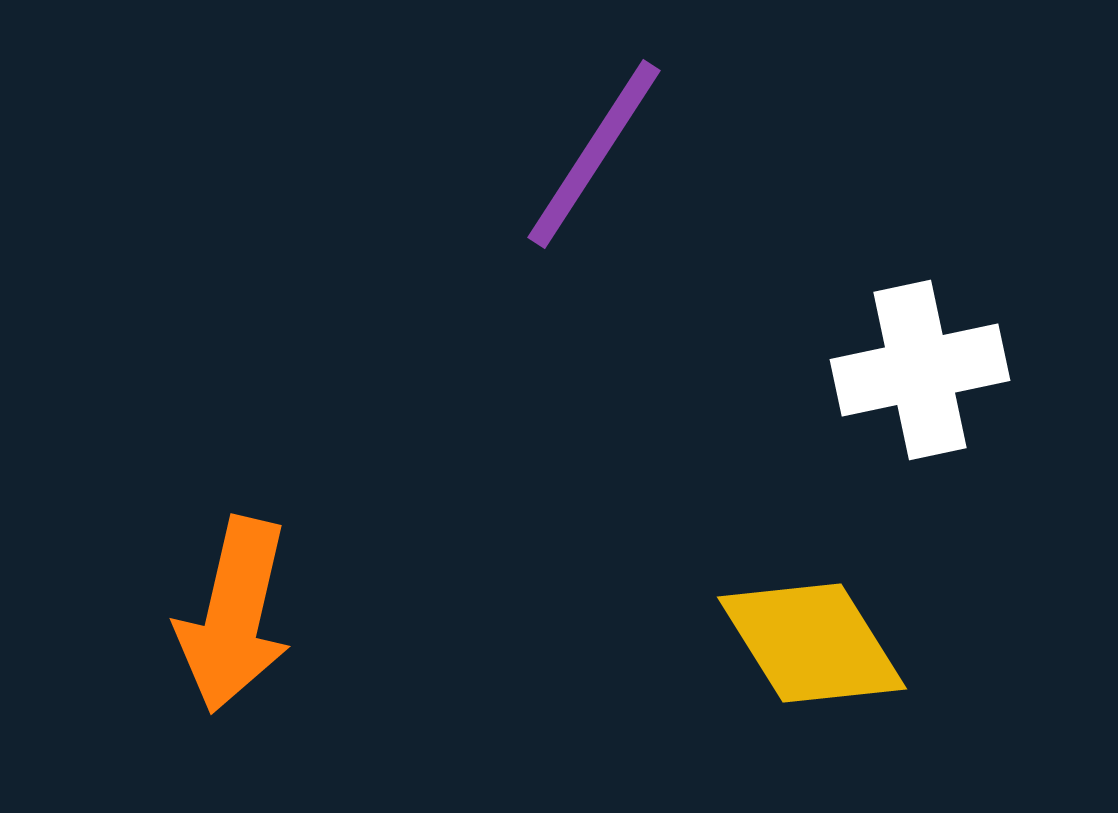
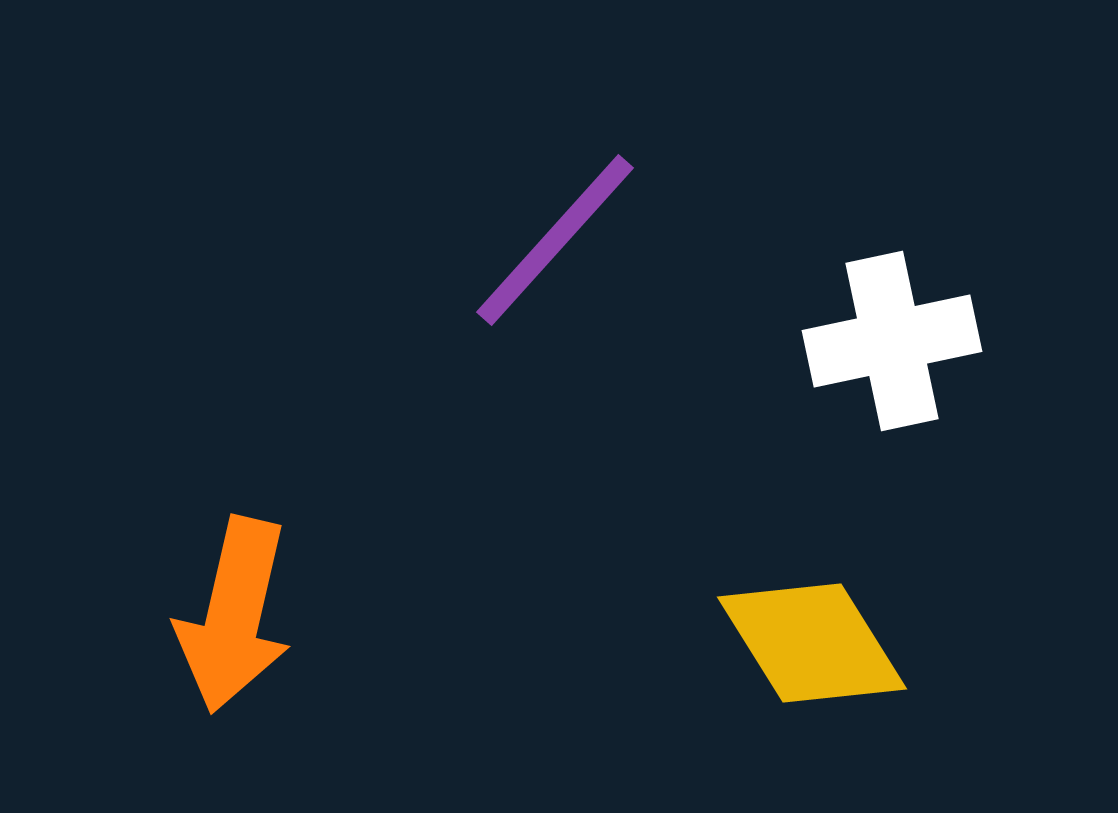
purple line: moved 39 px left, 86 px down; rotated 9 degrees clockwise
white cross: moved 28 px left, 29 px up
